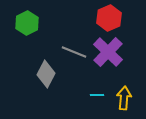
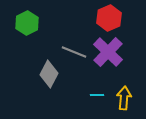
gray diamond: moved 3 px right
